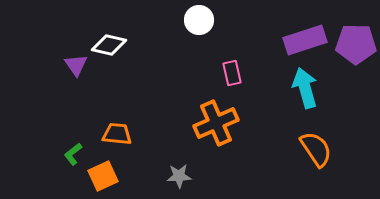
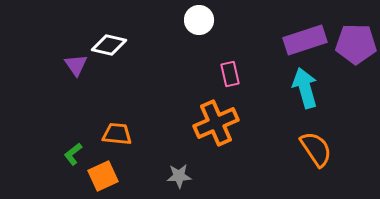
pink rectangle: moved 2 px left, 1 px down
